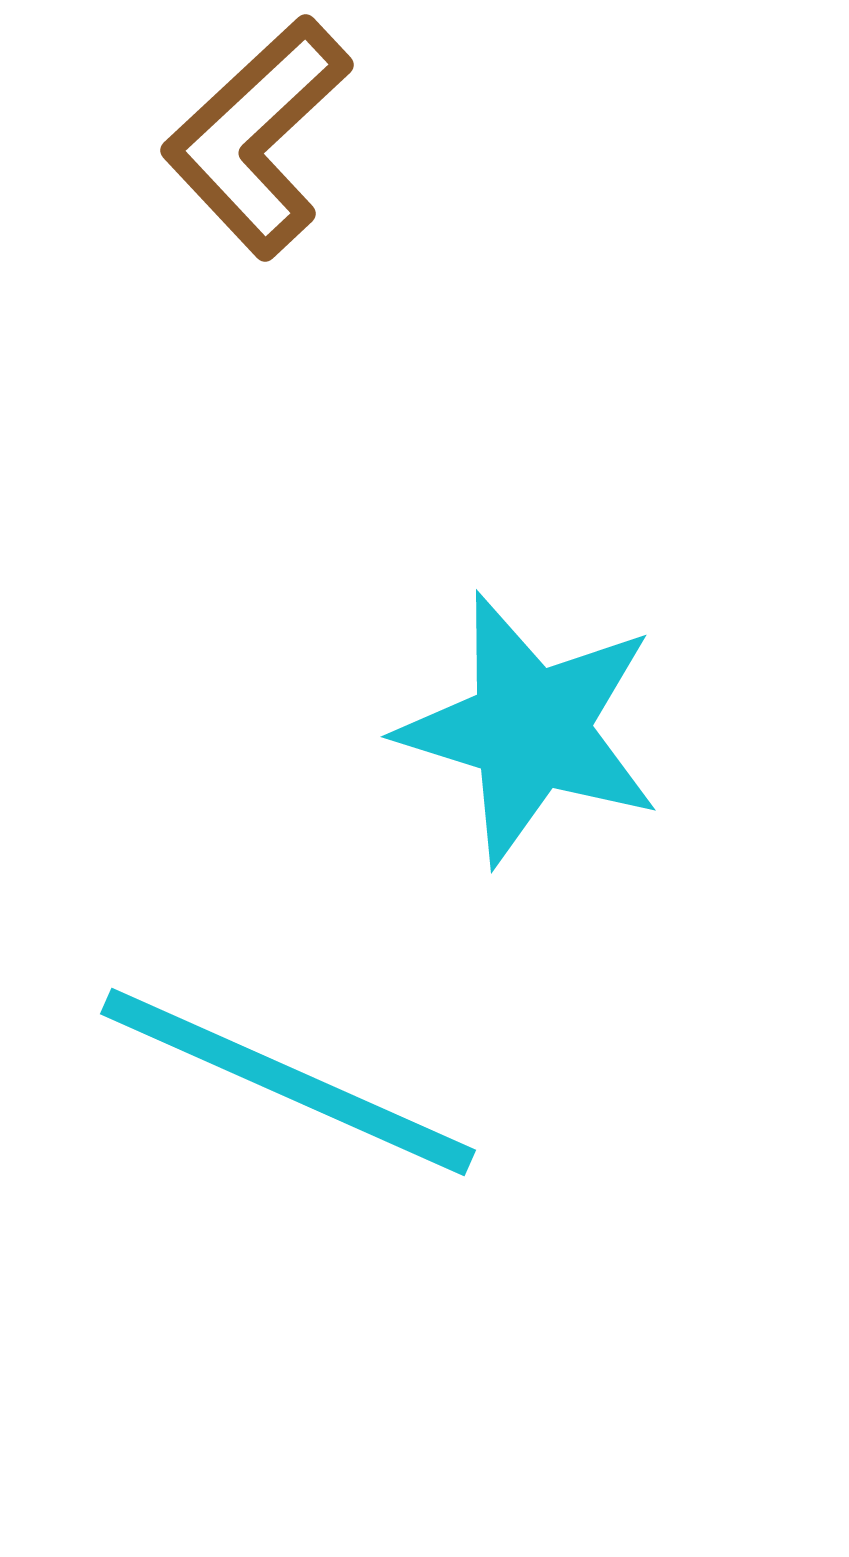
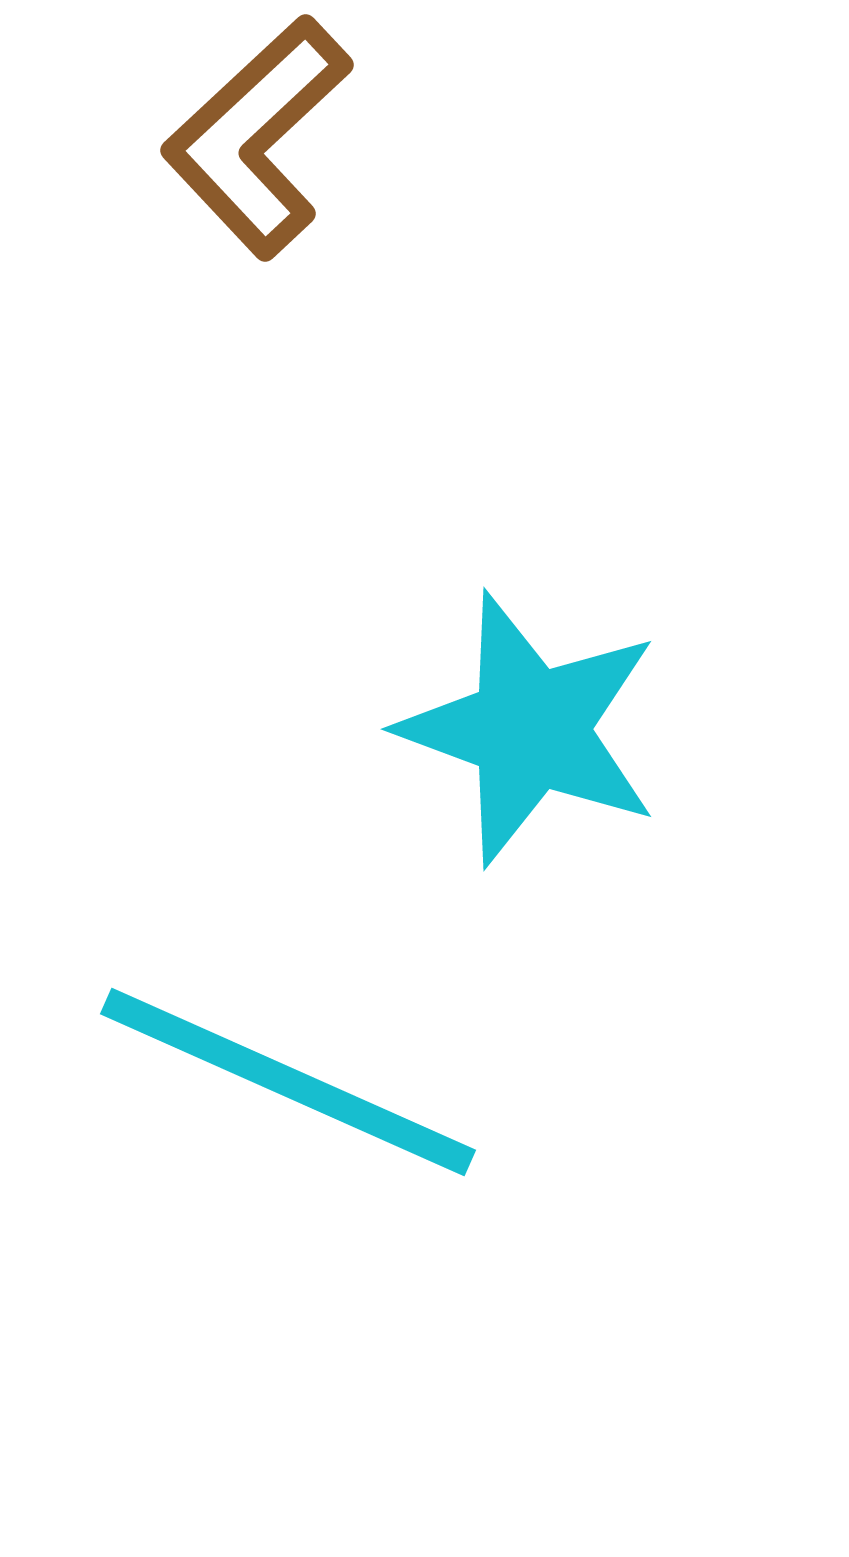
cyan star: rotated 3 degrees clockwise
